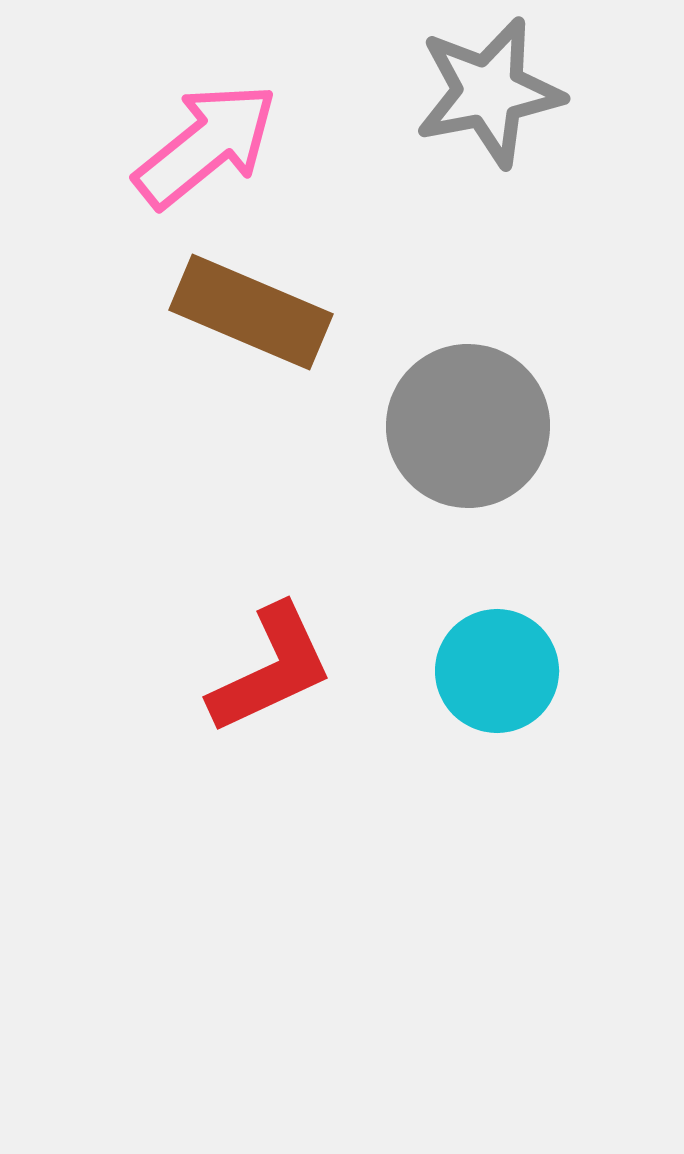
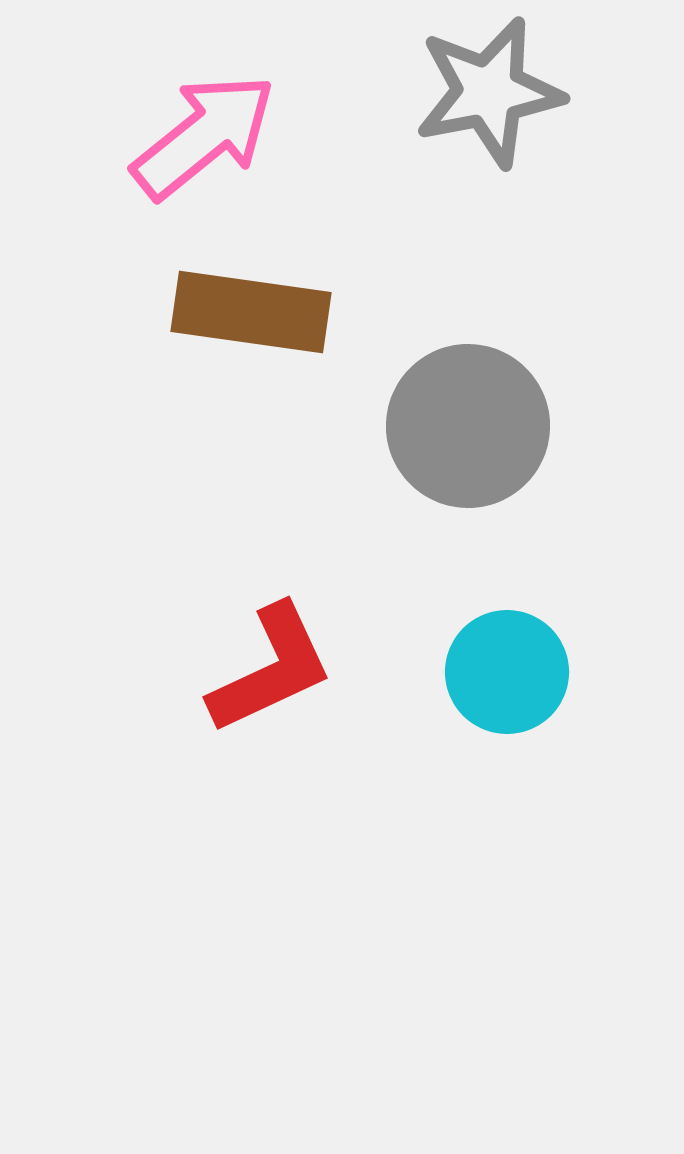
pink arrow: moved 2 px left, 9 px up
brown rectangle: rotated 15 degrees counterclockwise
cyan circle: moved 10 px right, 1 px down
